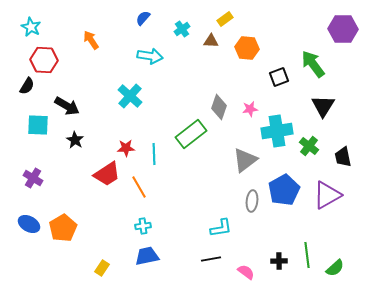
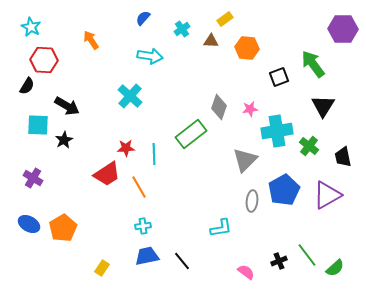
black star at (75, 140): moved 11 px left; rotated 12 degrees clockwise
gray triangle at (245, 160): rotated 8 degrees counterclockwise
green line at (307, 255): rotated 30 degrees counterclockwise
black line at (211, 259): moved 29 px left, 2 px down; rotated 60 degrees clockwise
black cross at (279, 261): rotated 21 degrees counterclockwise
